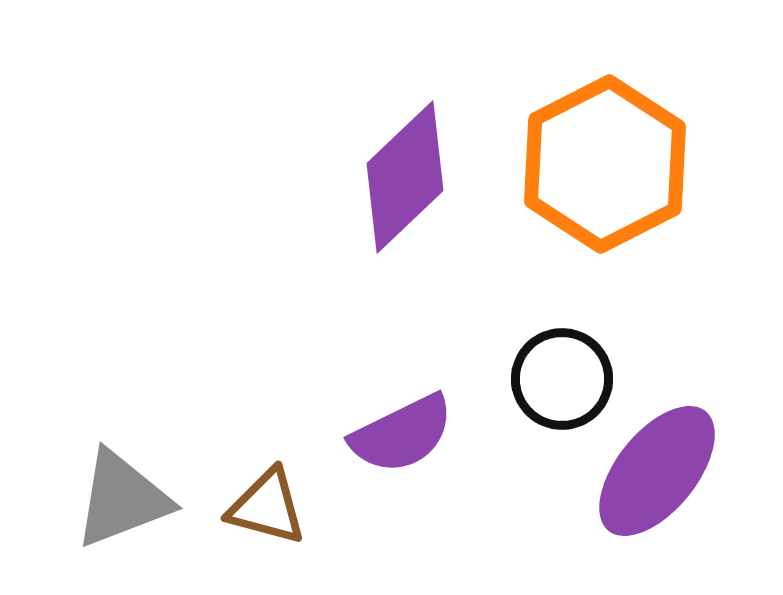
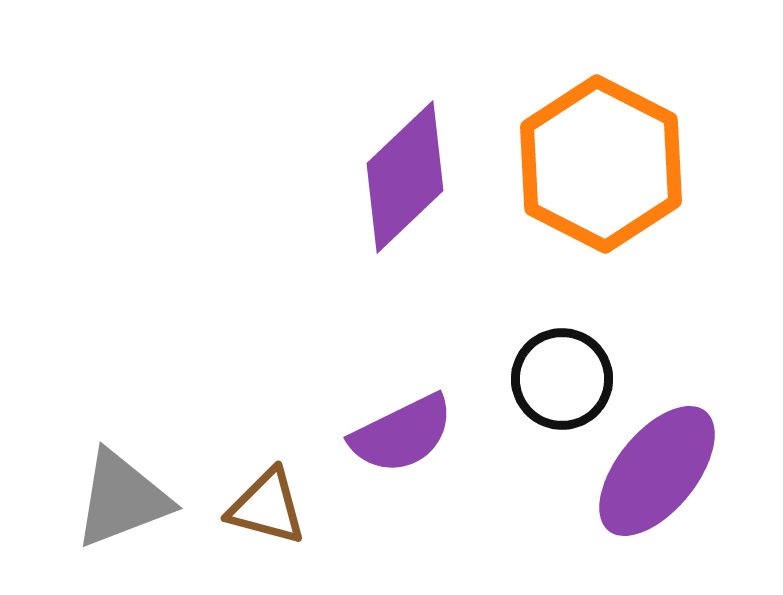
orange hexagon: moved 4 px left; rotated 6 degrees counterclockwise
